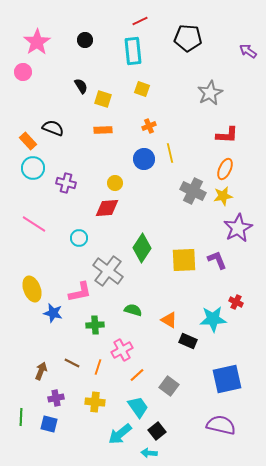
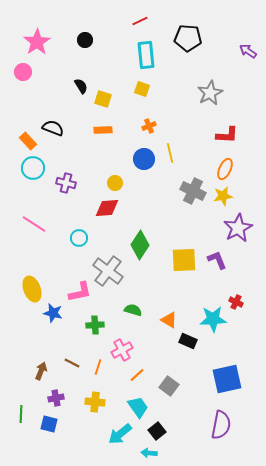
cyan rectangle at (133, 51): moved 13 px right, 4 px down
green diamond at (142, 248): moved 2 px left, 3 px up
green line at (21, 417): moved 3 px up
purple semicircle at (221, 425): rotated 88 degrees clockwise
